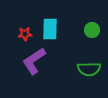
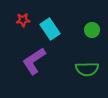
cyan rectangle: rotated 35 degrees counterclockwise
red star: moved 2 px left, 14 px up
green semicircle: moved 2 px left
